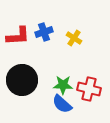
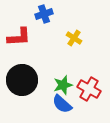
blue cross: moved 18 px up
red L-shape: moved 1 px right, 1 px down
green star: rotated 18 degrees counterclockwise
red cross: rotated 15 degrees clockwise
